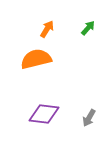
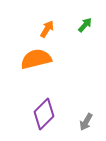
green arrow: moved 3 px left, 3 px up
purple diamond: rotated 52 degrees counterclockwise
gray arrow: moved 3 px left, 4 px down
